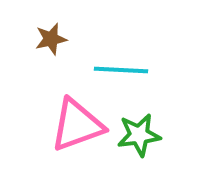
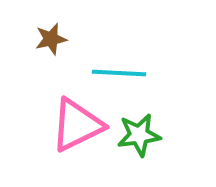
cyan line: moved 2 px left, 3 px down
pink triangle: rotated 6 degrees counterclockwise
